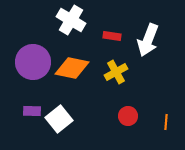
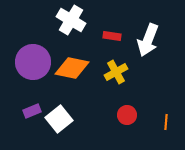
purple rectangle: rotated 24 degrees counterclockwise
red circle: moved 1 px left, 1 px up
